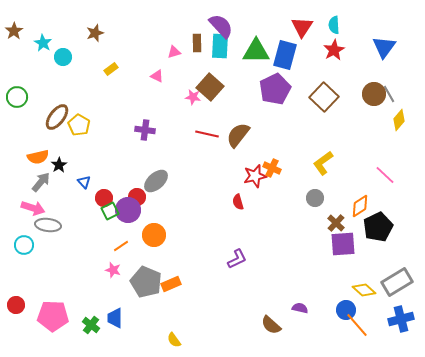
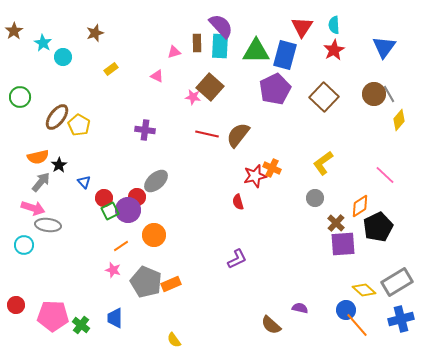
green circle at (17, 97): moved 3 px right
green cross at (91, 325): moved 10 px left
